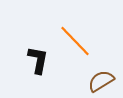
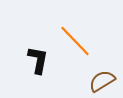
brown semicircle: moved 1 px right
